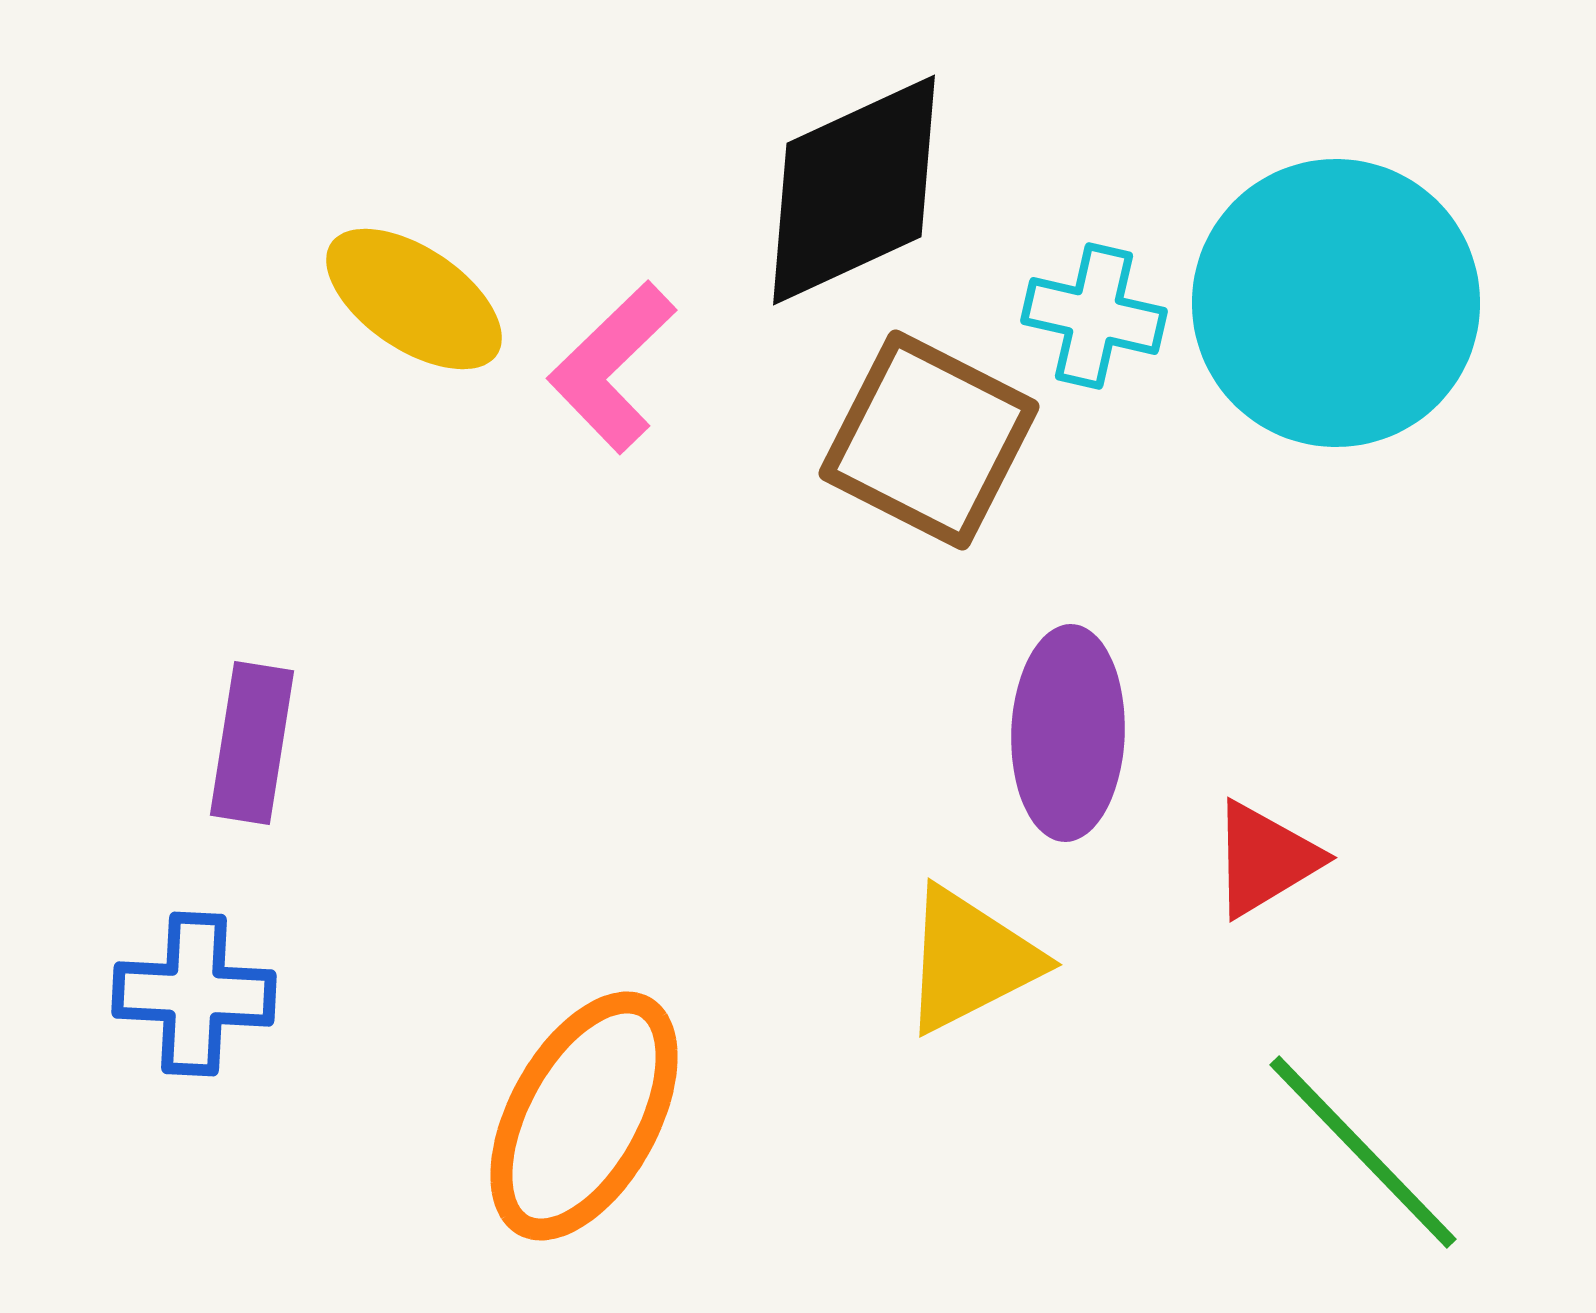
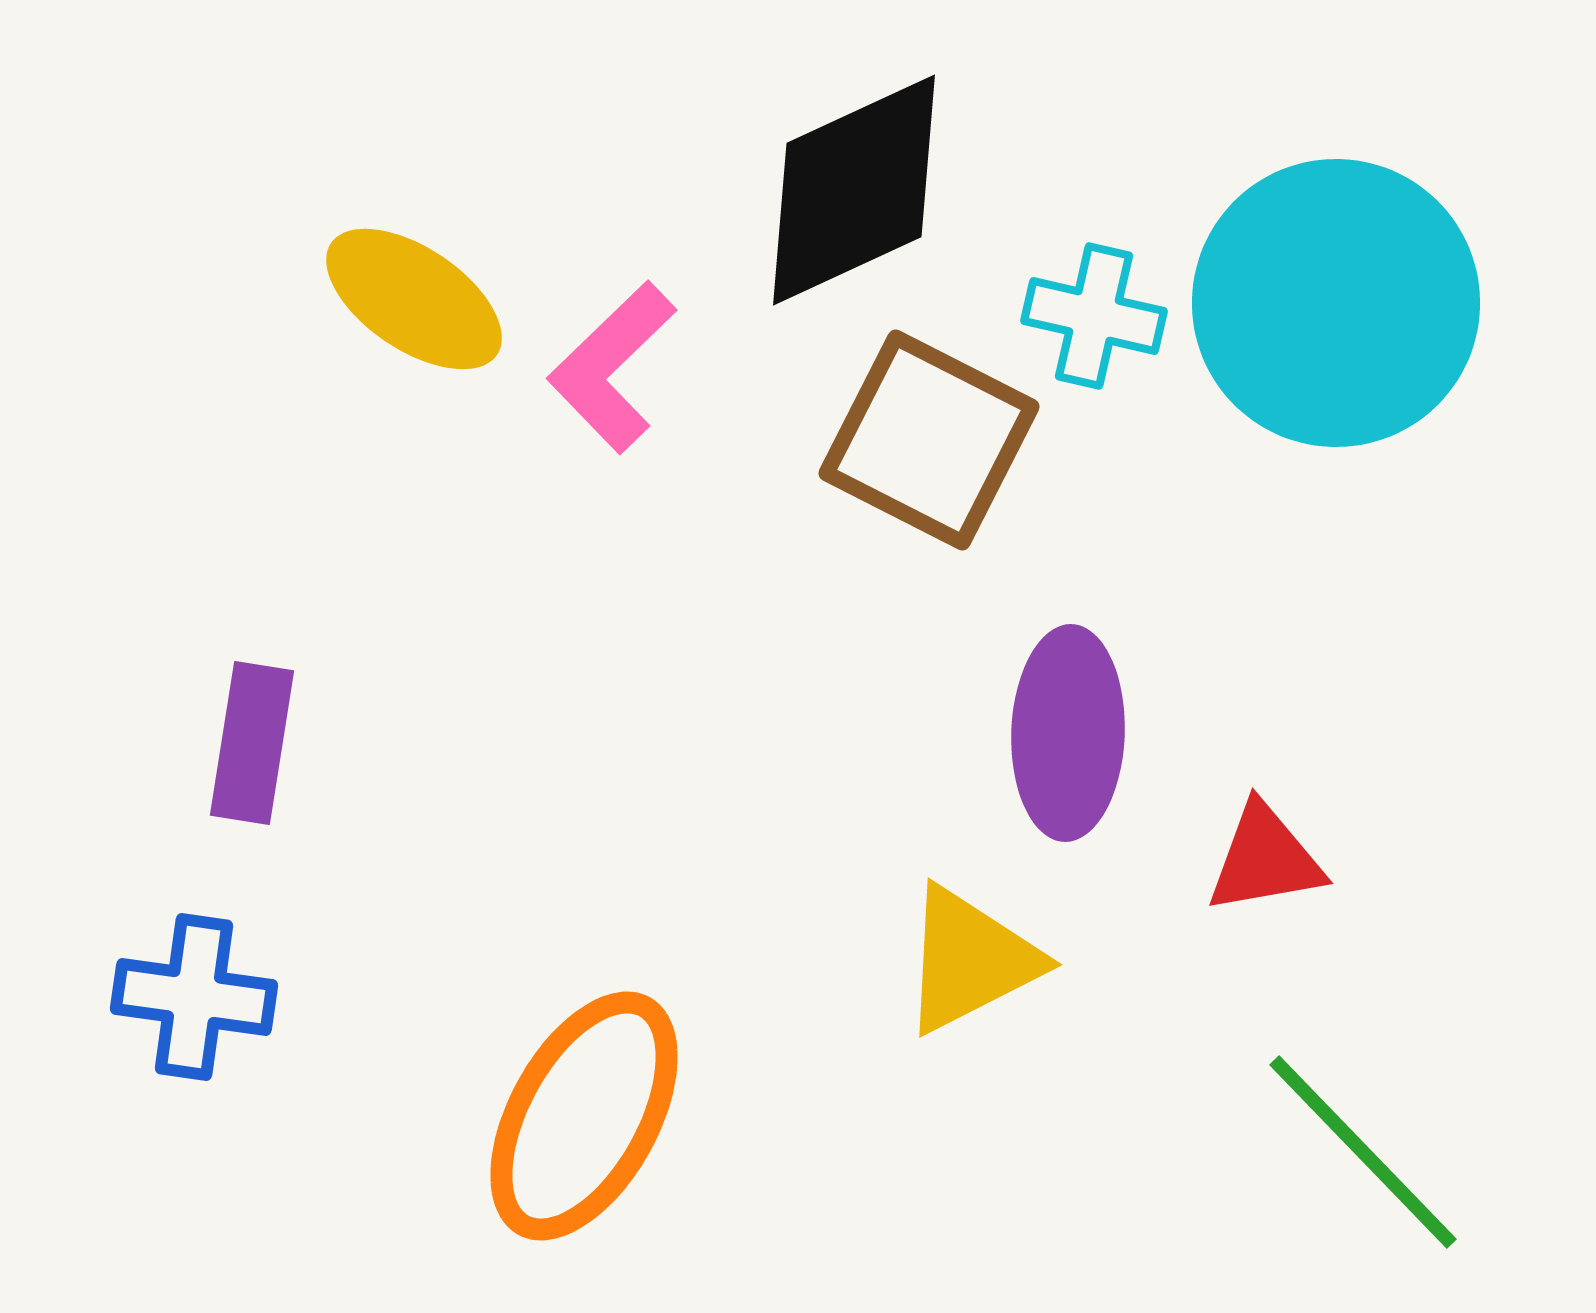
red triangle: rotated 21 degrees clockwise
blue cross: moved 3 px down; rotated 5 degrees clockwise
